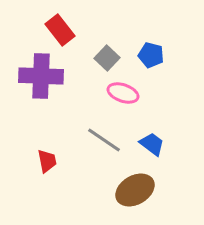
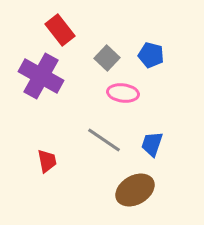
purple cross: rotated 27 degrees clockwise
pink ellipse: rotated 12 degrees counterclockwise
blue trapezoid: rotated 108 degrees counterclockwise
